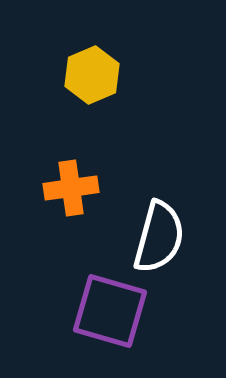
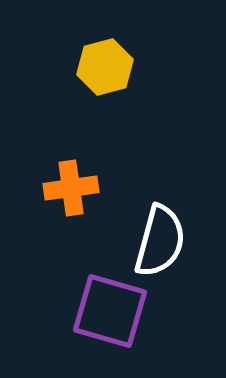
yellow hexagon: moved 13 px right, 8 px up; rotated 8 degrees clockwise
white semicircle: moved 1 px right, 4 px down
